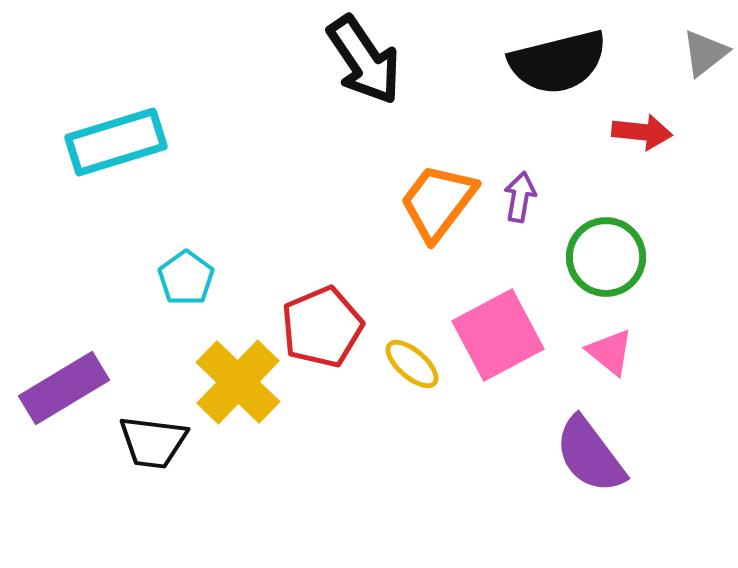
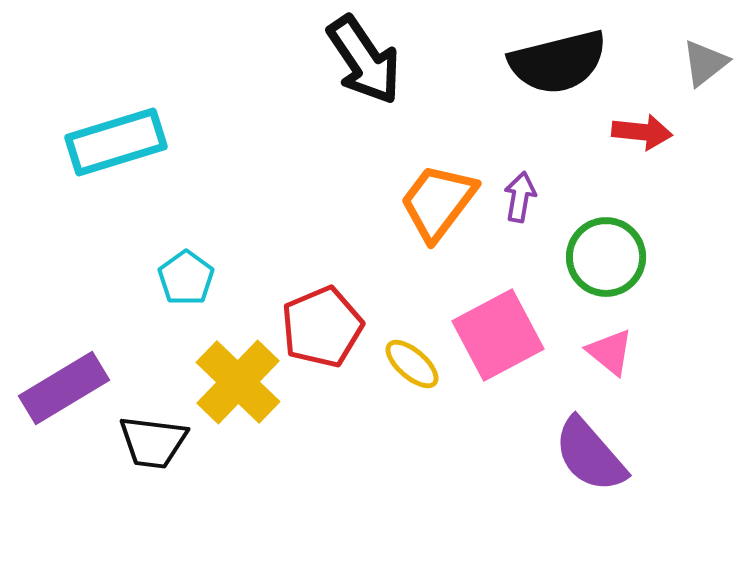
gray triangle: moved 10 px down
purple semicircle: rotated 4 degrees counterclockwise
